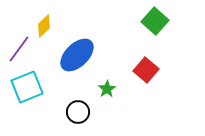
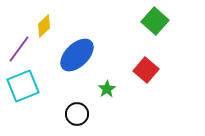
cyan square: moved 4 px left, 1 px up
black circle: moved 1 px left, 2 px down
